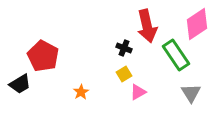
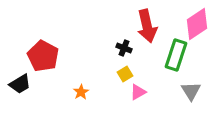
green rectangle: rotated 52 degrees clockwise
yellow square: moved 1 px right
gray triangle: moved 2 px up
